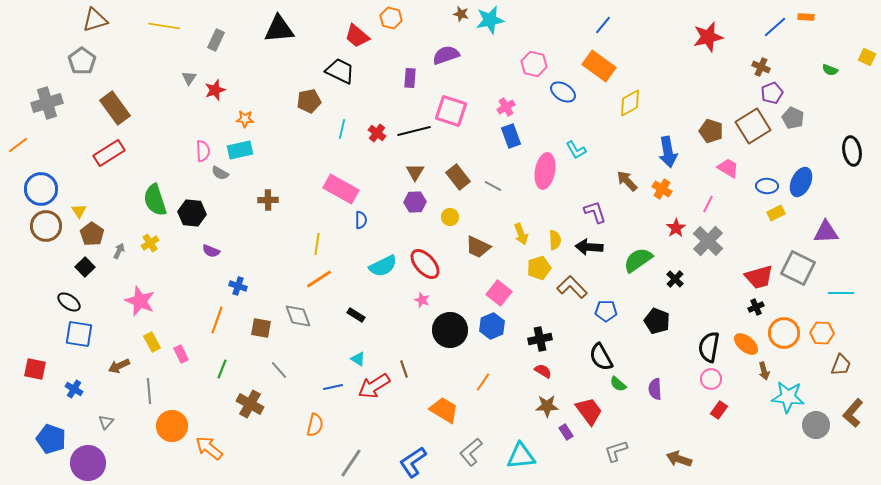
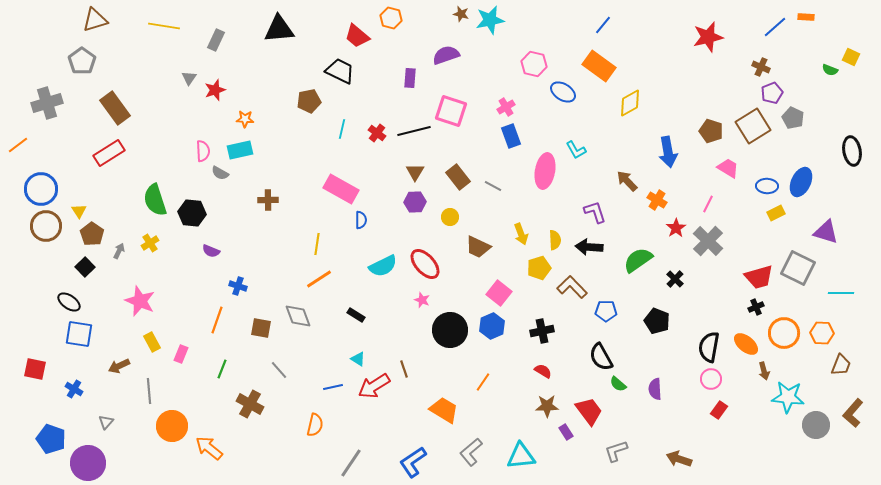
yellow square at (867, 57): moved 16 px left
orange cross at (662, 189): moved 5 px left, 11 px down
purple triangle at (826, 232): rotated 20 degrees clockwise
black cross at (540, 339): moved 2 px right, 8 px up
pink rectangle at (181, 354): rotated 48 degrees clockwise
